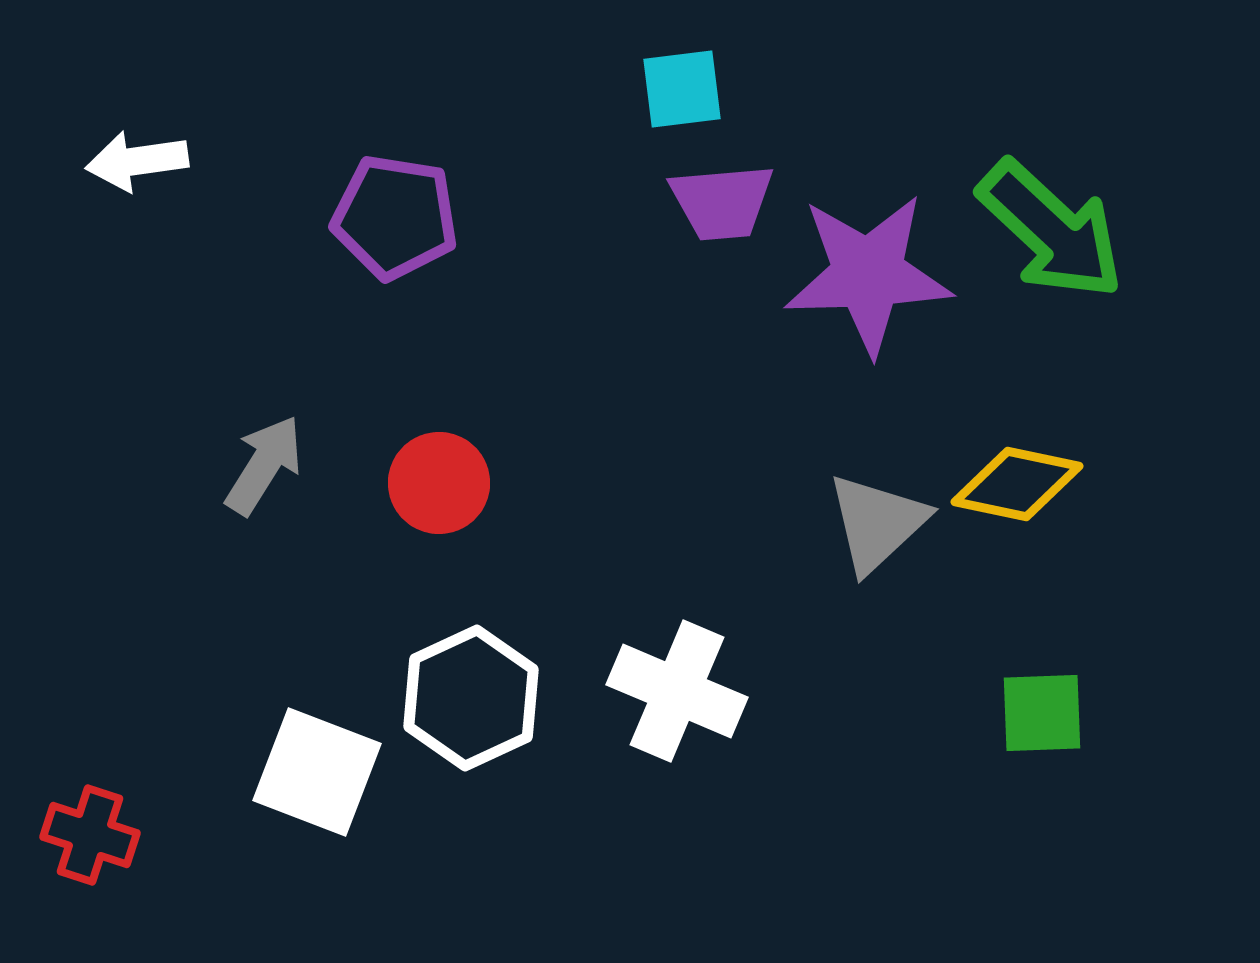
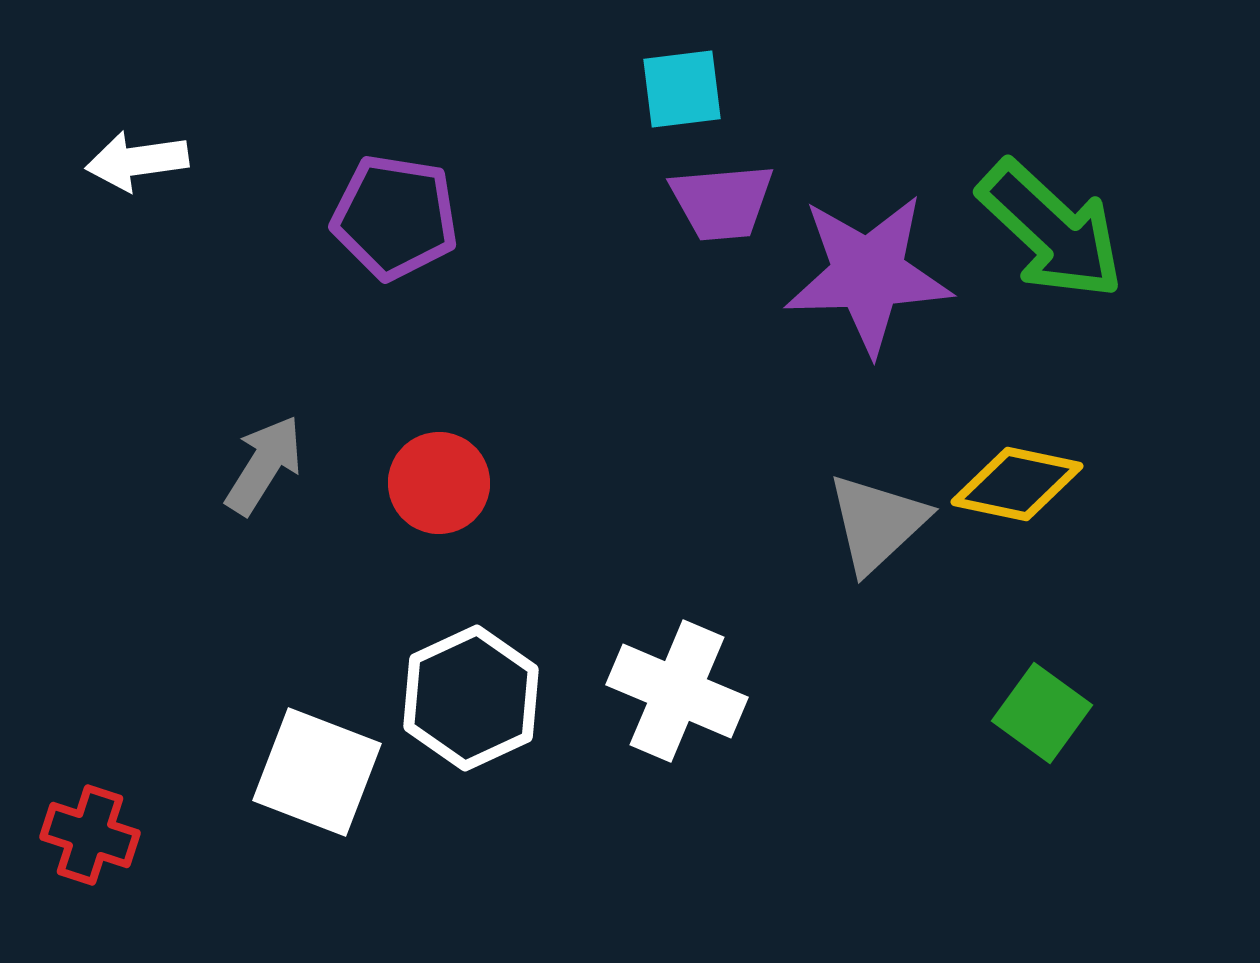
green square: rotated 38 degrees clockwise
